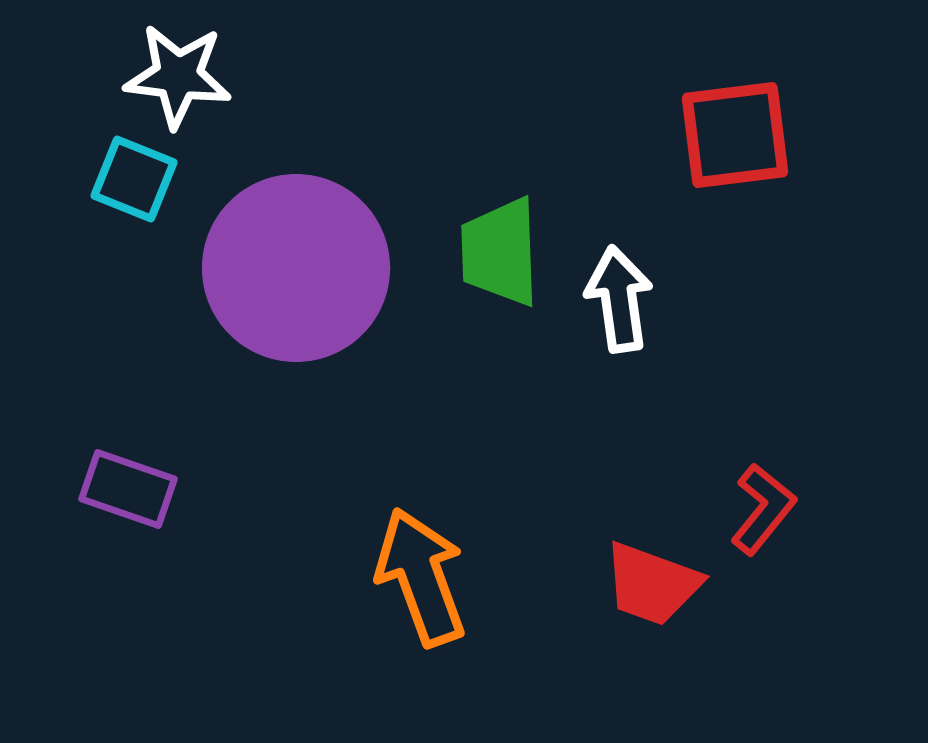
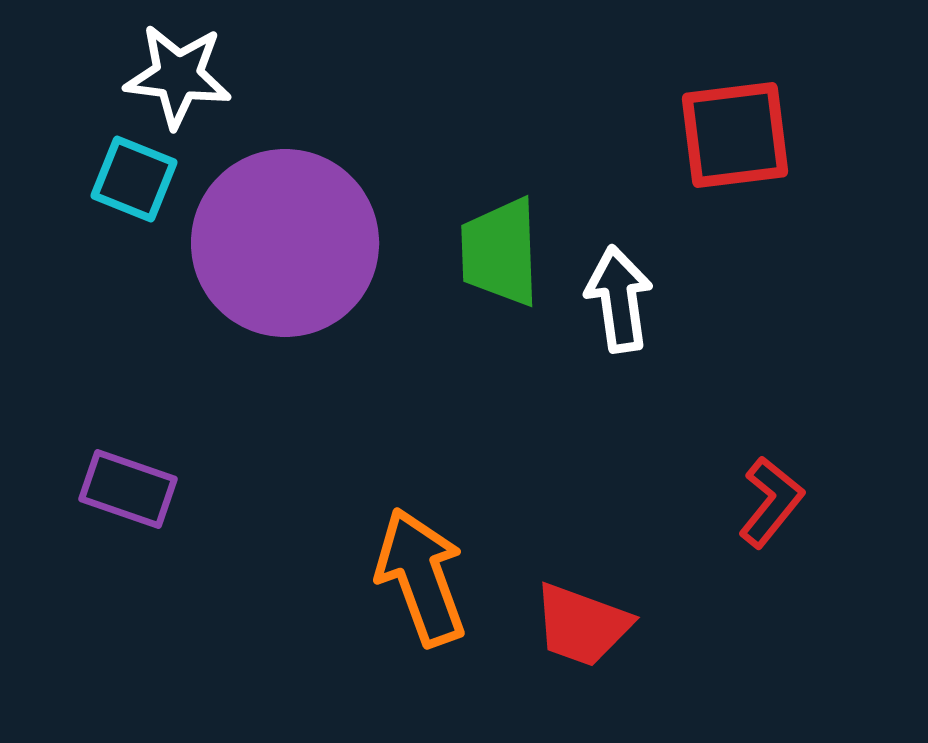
purple circle: moved 11 px left, 25 px up
red L-shape: moved 8 px right, 7 px up
red trapezoid: moved 70 px left, 41 px down
